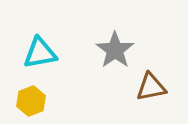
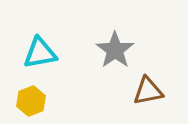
brown triangle: moved 3 px left, 4 px down
